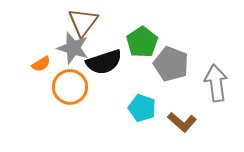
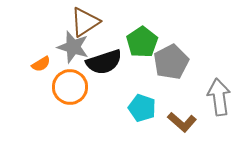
brown triangle: moved 2 px right; rotated 20 degrees clockwise
gray star: moved 1 px up
gray pentagon: moved 2 px up; rotated 24 degrees clockwise
gray arrow: moved 3 px right, 14 px down
